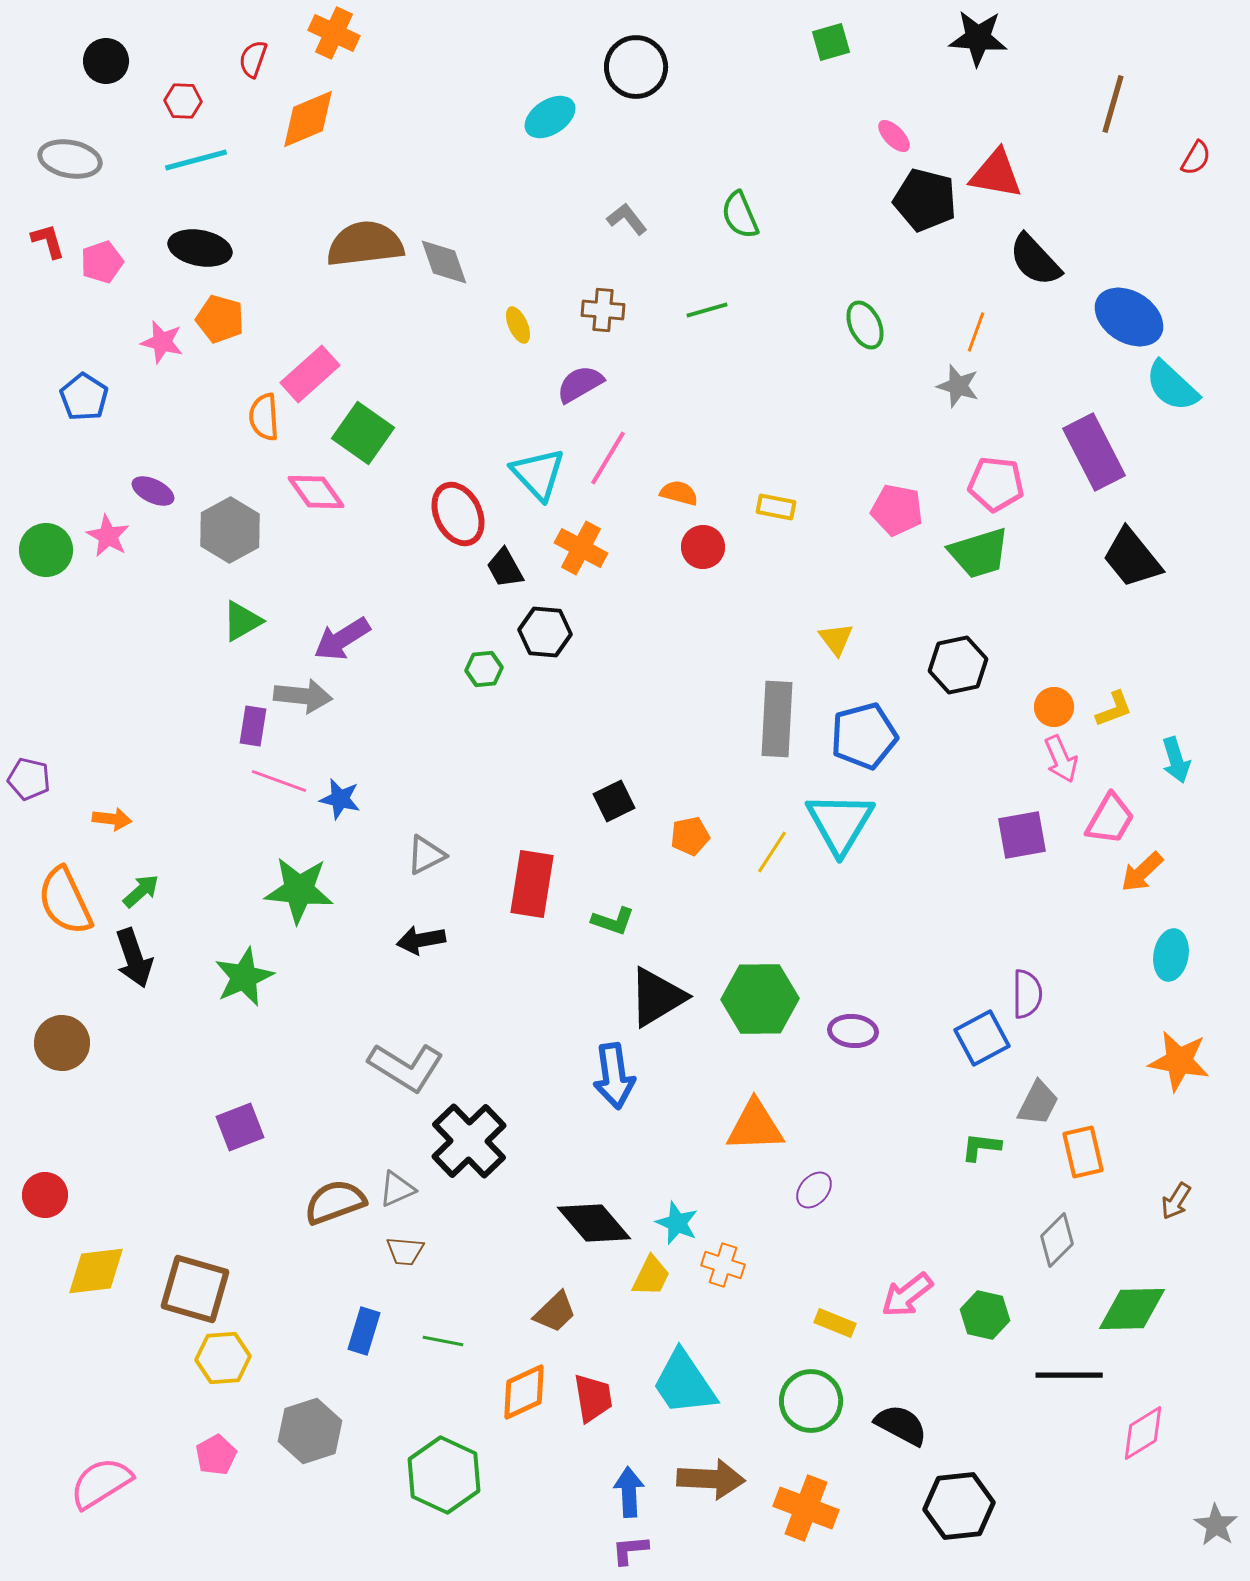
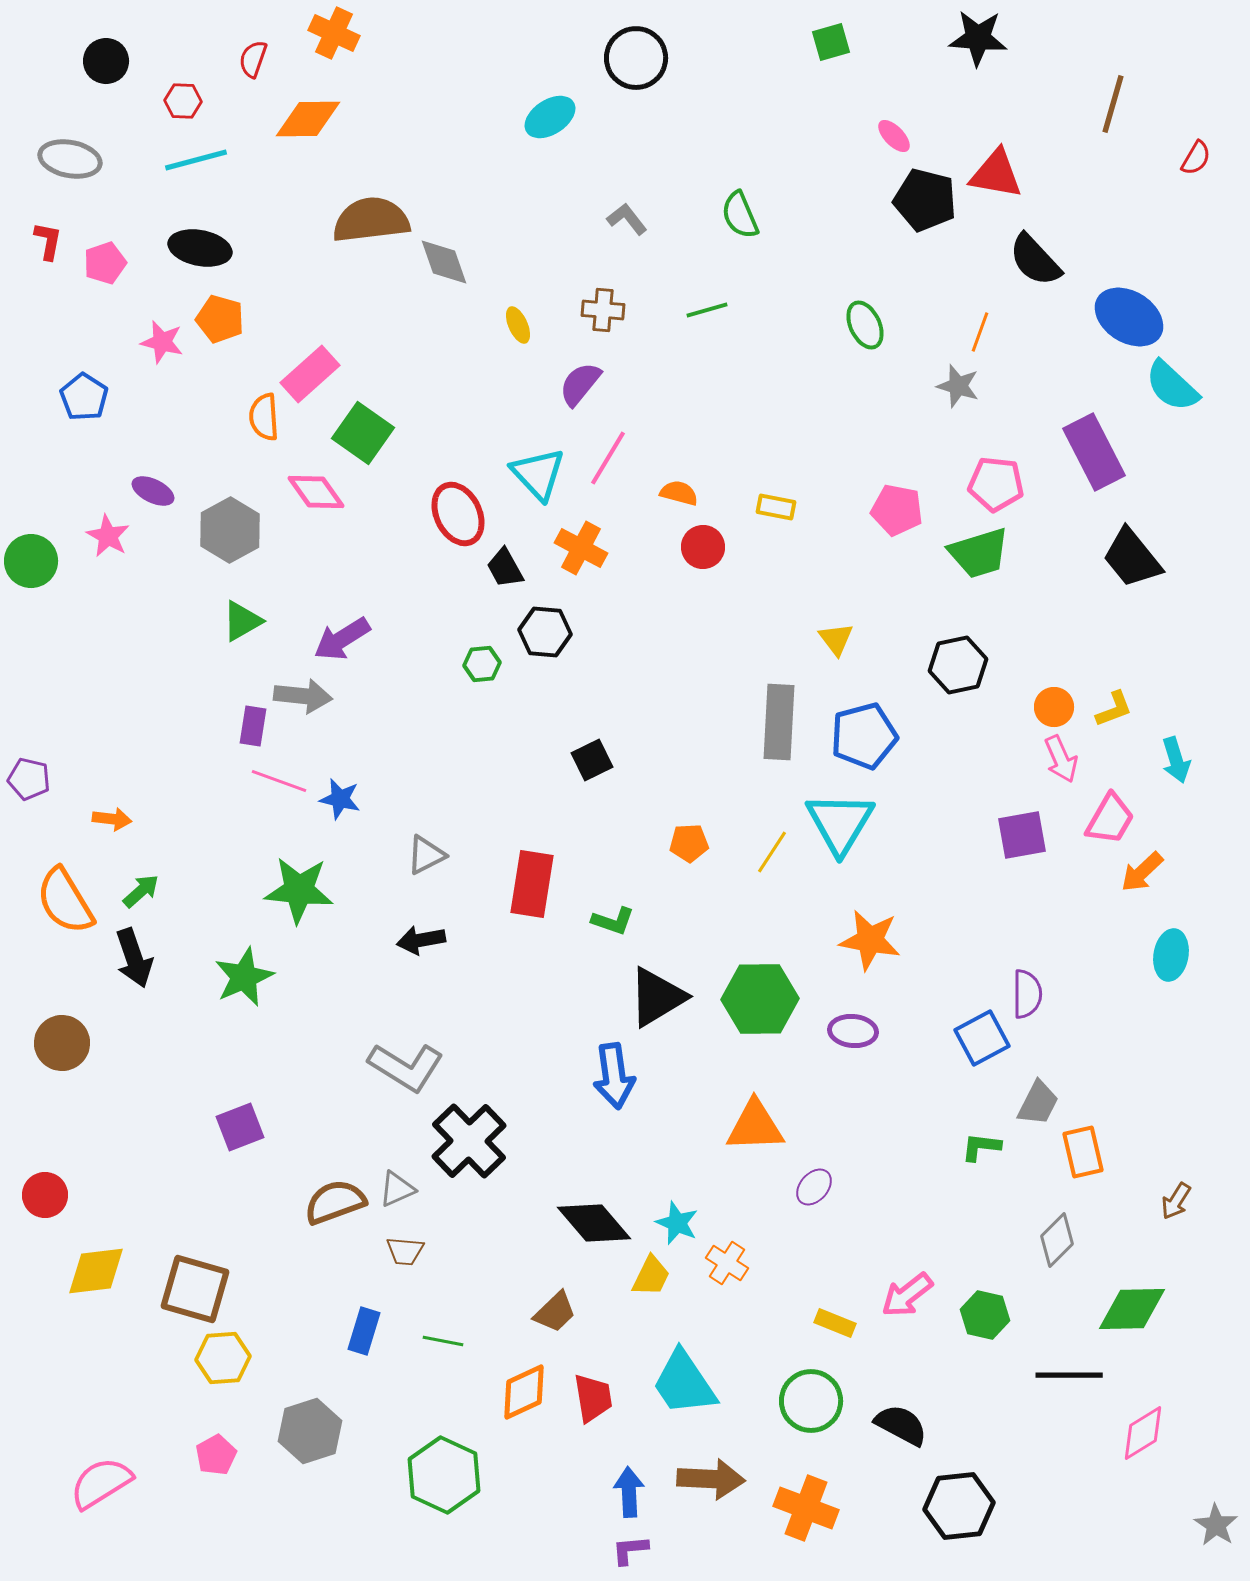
black circle at (636, 67): moved 9 px up
orange diamond at (308, 119): rotated 22 degrees clockwise
red L-shape at (48, 241): rotated 27 degrees clockwise
brown semicircle at (365, 244): moved 6 px right, 24 px up
pink pentagon at (102, 262): moved 3 px right, 1 px down
orange line at (976, 332): moved 4 px right
purple semicircle at (580, 384): rotated 21 degrees counterclockwise
green circle at (46, 550): moved 15 px left, 11 px down
green hexagon at (484, 669): moved 2 px left, 5 px up
gray rectangle at (777, 719): moved 2 px right, 3 px down
black square at (614, 801): moved 22 px left, 41 px up
orange pentagon at (690, 836): moved 1 px left, 7 px down; rotated 9 degrees clockwise
orange semicircle at (65, 901): rotated 6 degrees counterclockwise
orange star at (1179, 1061): moved 309 px left, 121 px up
purple ellipse at (814, 1190): moved 3 px up
orange cross at (723, 1265): moved 4 px right, 2 px up; rotated 15 degrees clockwise
